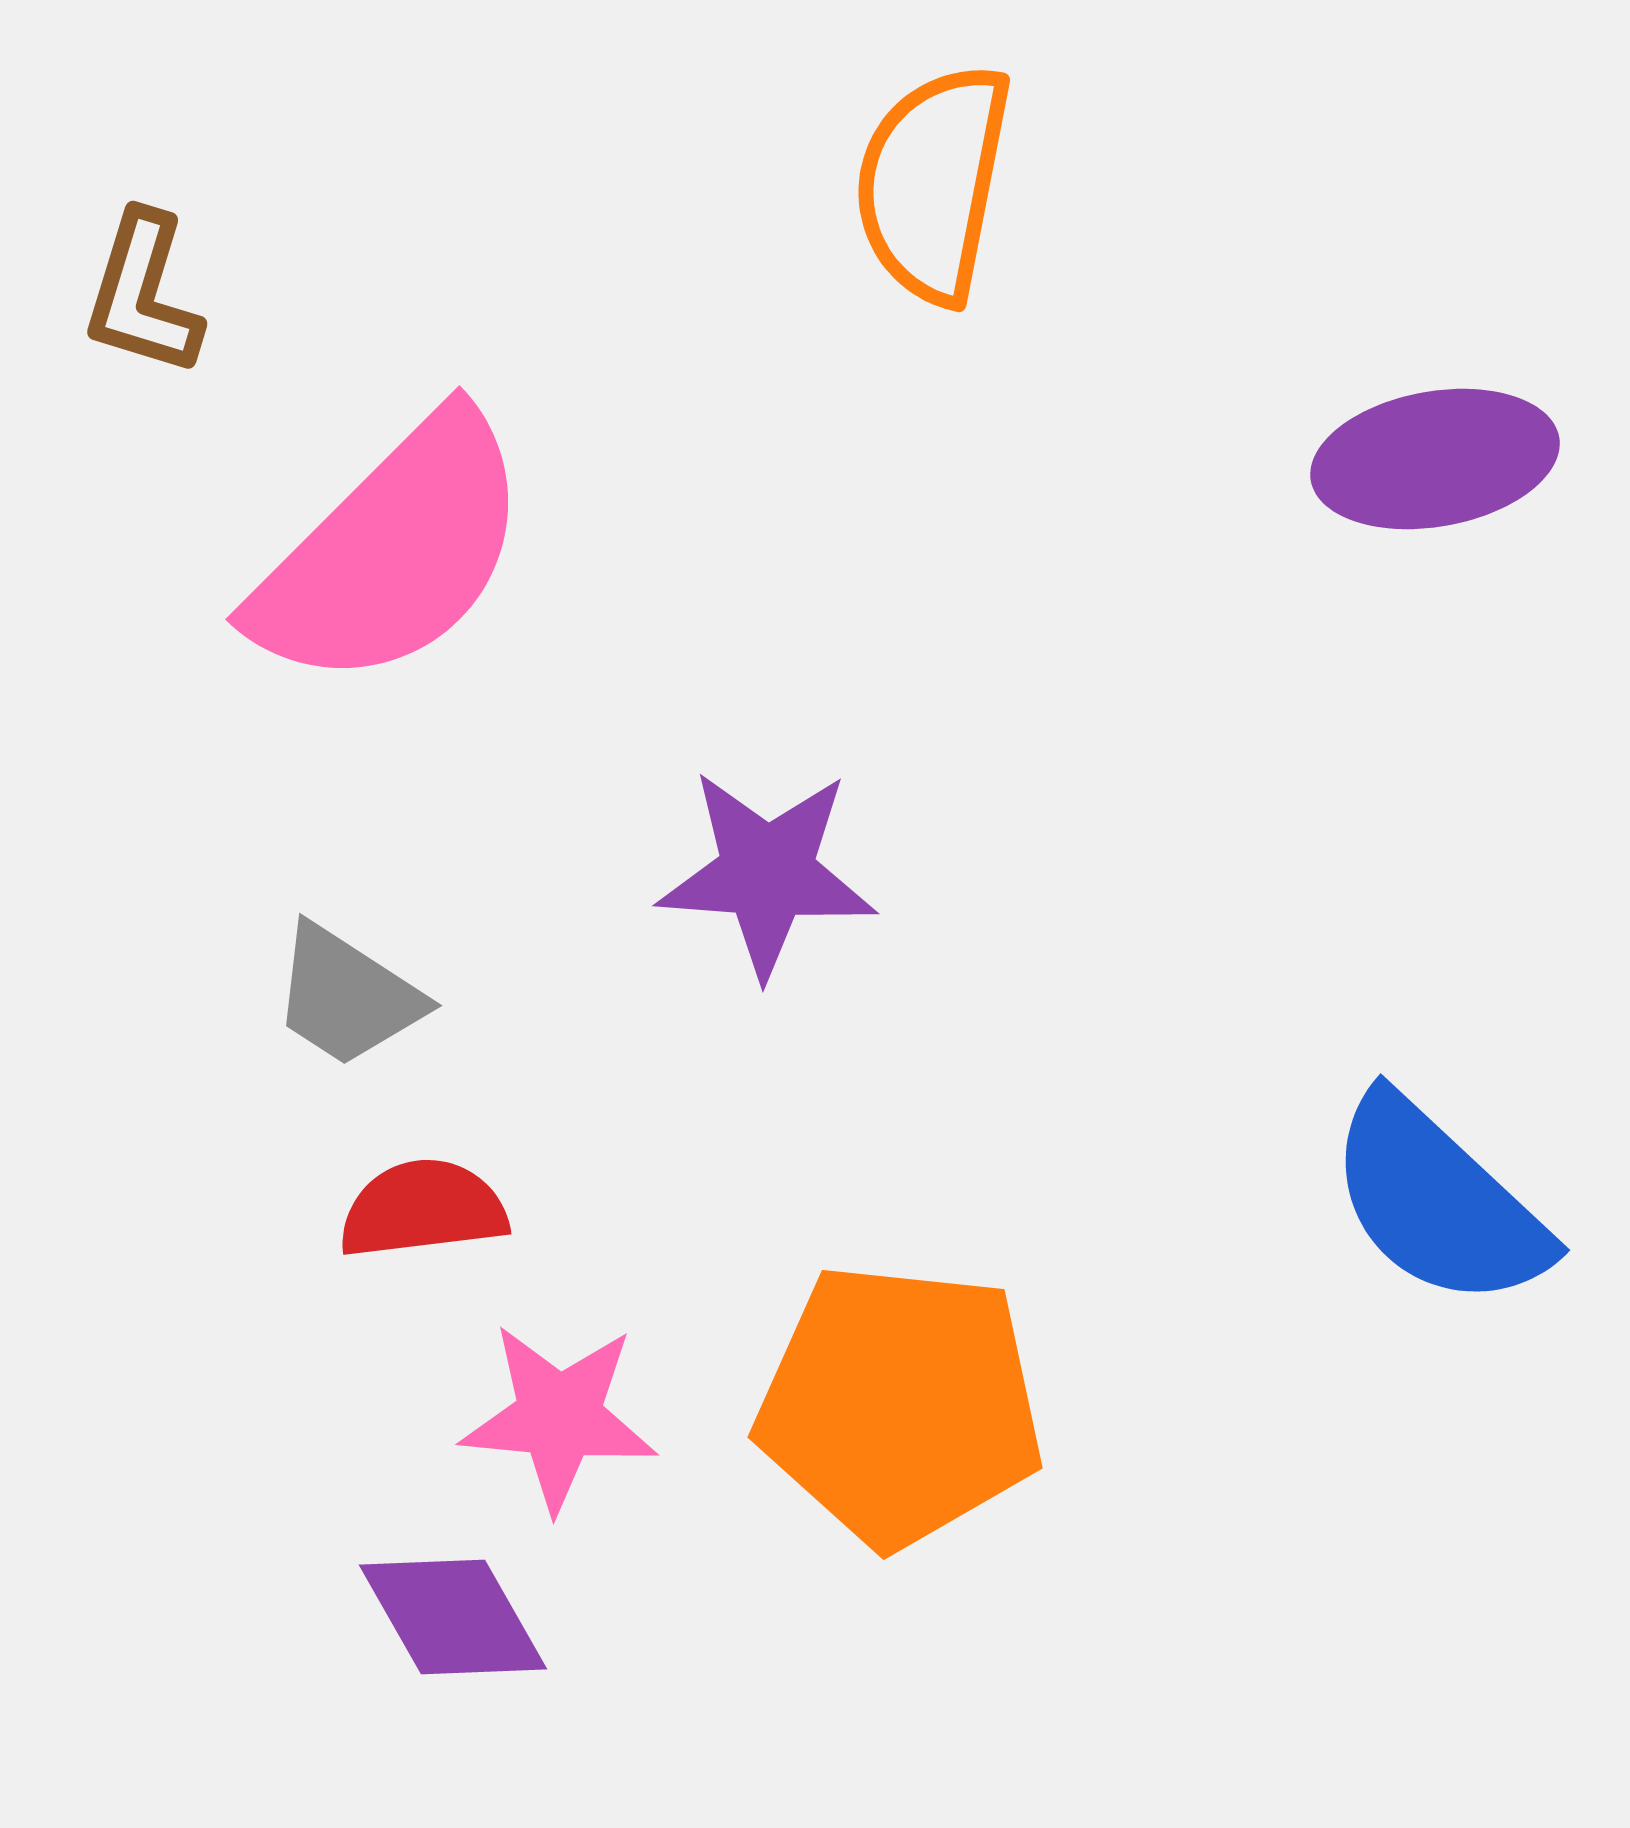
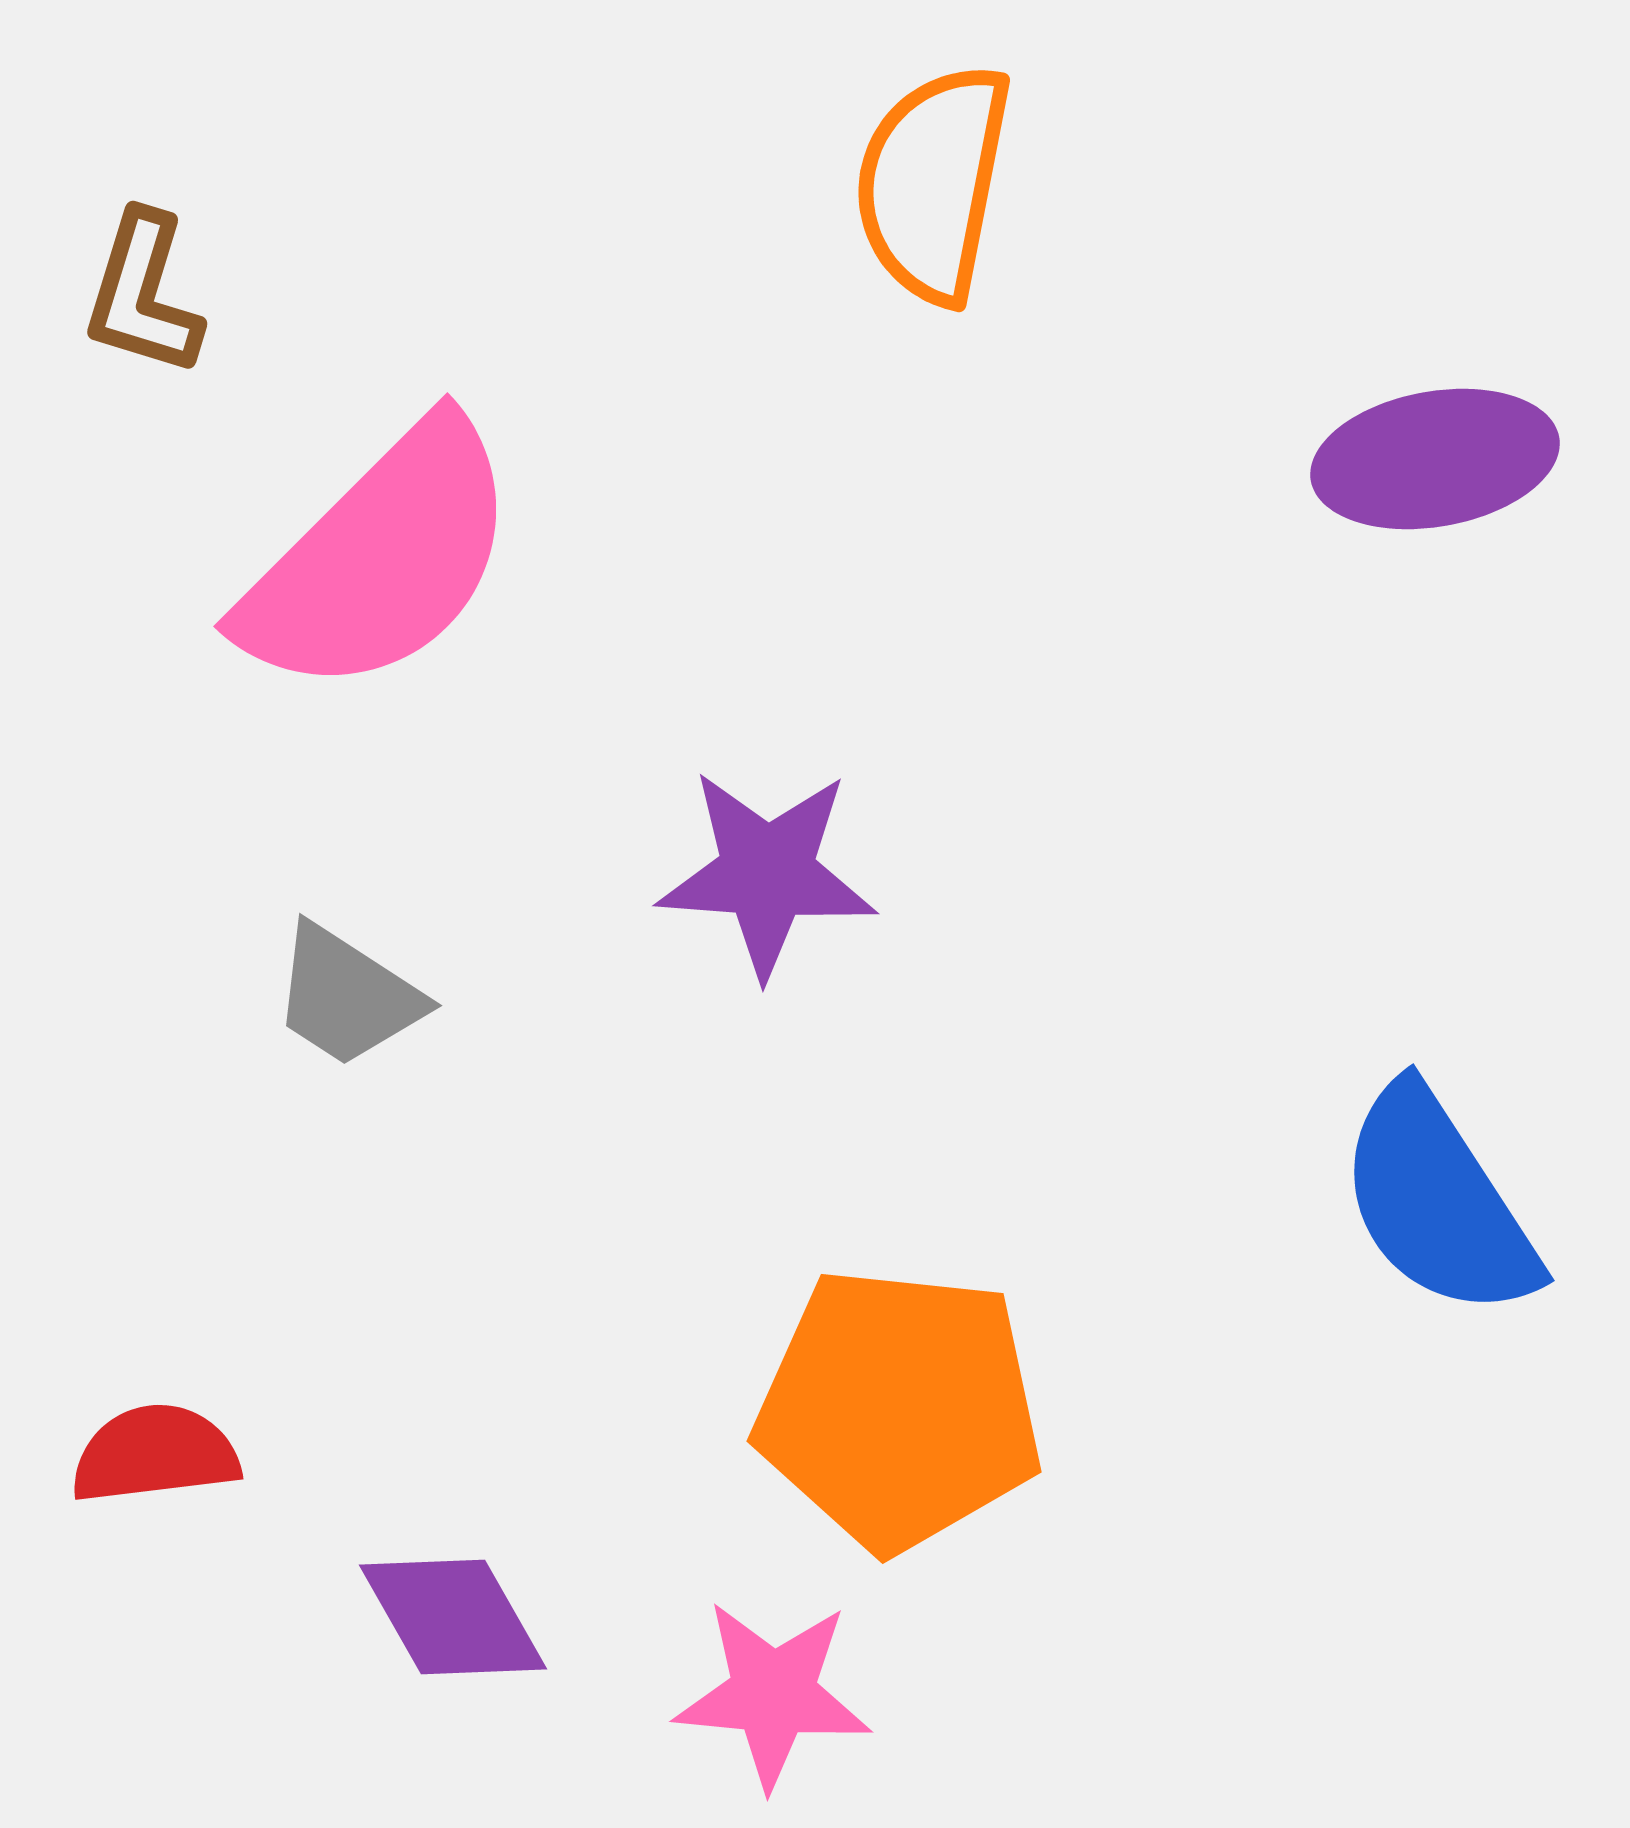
pink semicircle: moved 12 px left, 7 px down
blue semicircle: rotated 14 degrees clockwise
red semicircle: moved 268 px left, 245 px down
orange pentagon: moved 1 px left, 4 px down
pink star: moved 214 px right, 277 px down
